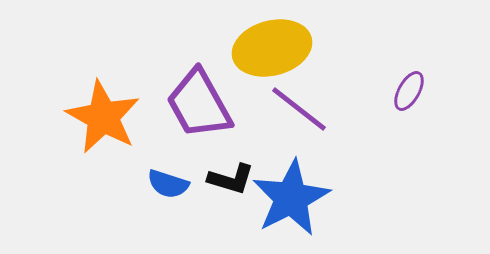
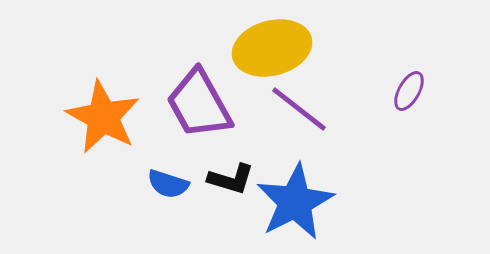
blue star: moved 4 px right, 4 px down
